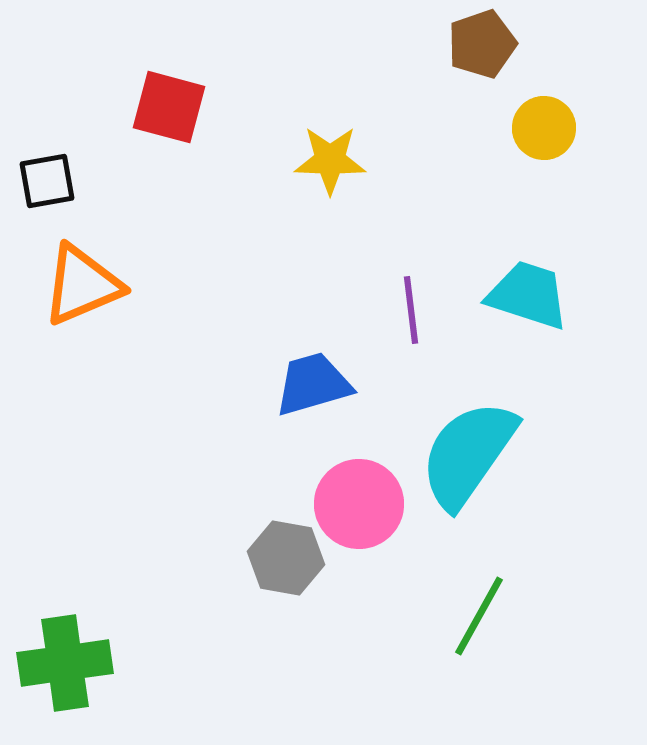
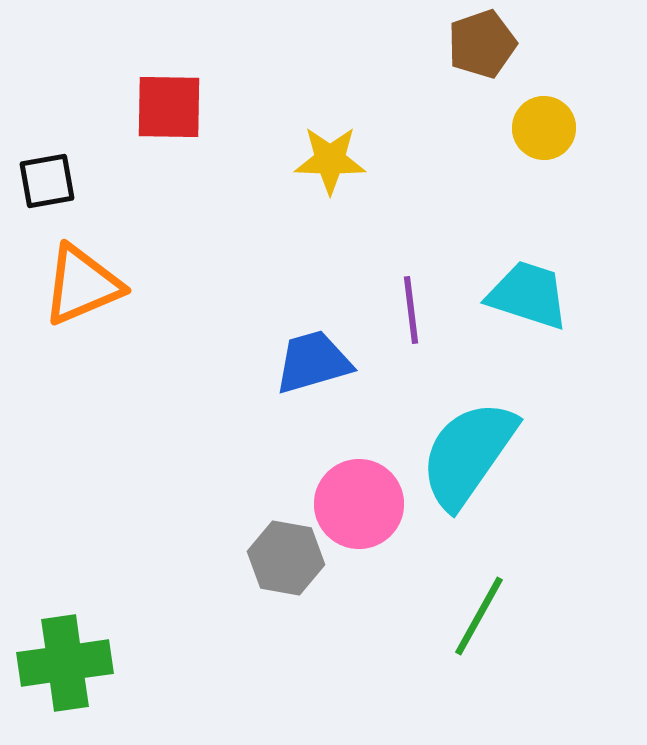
red square: rotated 14 degrees counterclockwise
blue trapezoid: moved 22 px up
